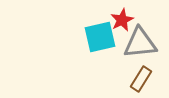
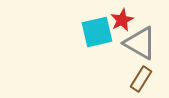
cyan square: moved 3 px left, 5 px up
gray triangle: rotated 36 degrees clockwise
